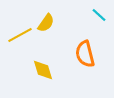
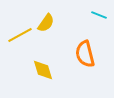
cyan line: rotated 21 degrees counterclockwise
